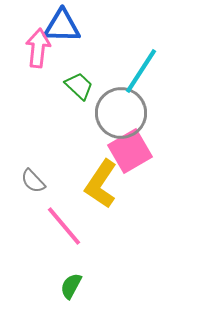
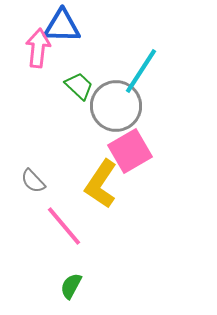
gray circle: moved 5 px left, 7 px up
